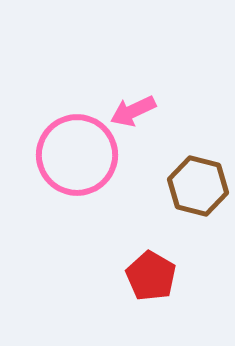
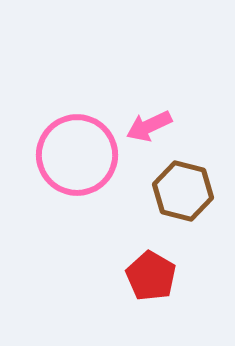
pink arrow: moved 16 px right, 15 px down
brown hexagon: moved 15 px left, 5 px down
